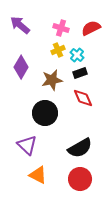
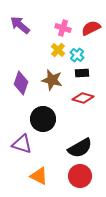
pink cross: moved 2 px right
yellow cross: rotated 24 degrees counterclockwise
purple diamond: moved 16 px down; rotated 10 degrees counterclockwise
black rectangle: moved 2 px right; rotated 16 degrees clockwise
brown star: rotated 25 degrees clockwise
red diamond: rotated 50 degrees counterclockwise
black circle: moved 2 px left, 6 px down
purple triangle: moved 5 px left, 1 px up; rotated 25 degrees counterclockwise
orange triangle: moved 1 px right, 1 px down
red circle: moved 3 px up
